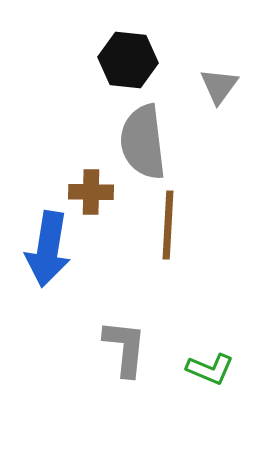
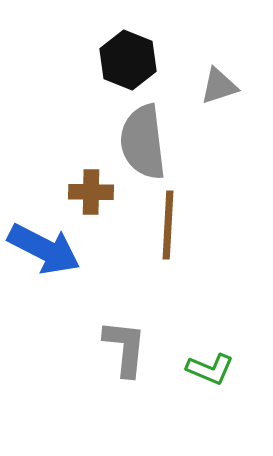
black hexagon: rotated 16 degrees clockwise
gray triangle: rotated 36 degrees clockwise
blue arrow: moved 4 px left; rotated 72 degrees counterclockwise
